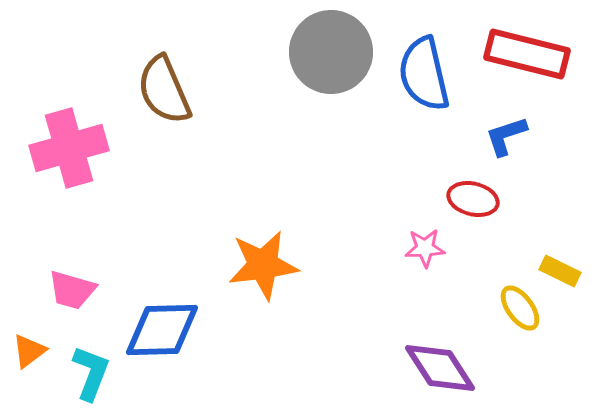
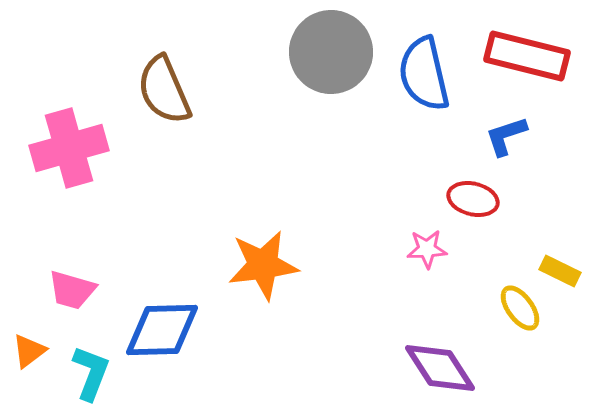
red rectangle: moved 2 px down
pink star: moved 2 px right, 1 px down
